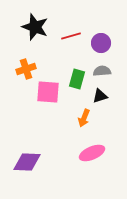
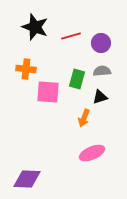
orange cross: rotated 24 degrees clockwise
black triangle: moved 1 px down
purple diamond: moved 17 px down
